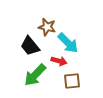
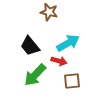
brown star: moved 2 px right, 15 px up
cyan arrow: rotated 75 degrees counterclockwise
